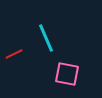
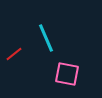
red line: rotated 12 degrees counterclockwise
